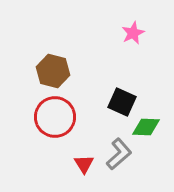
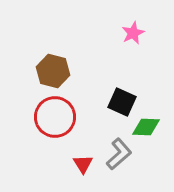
red triangle: moved 1 px left
